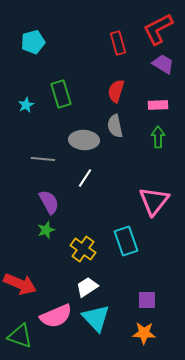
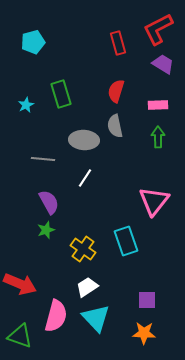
pink semicircle: rotated 52 degrees counterclockwise
